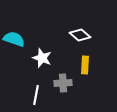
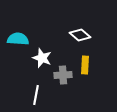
cyan semicircle: moved 4 px right; rotated 15 degrees counterclockwise
gray cross: moved 8 px up
